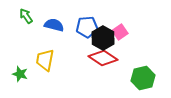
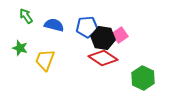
pink square: moved 3 px down
black hexagon: rotated 20 degrees counterclockwise
yellow trapezoid: rotated 10 degrees clockwise
green star: moved 26 px up
green hexagon: rotated 20 degrees counterclockwise
